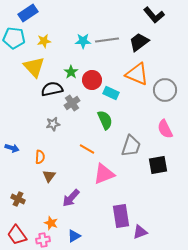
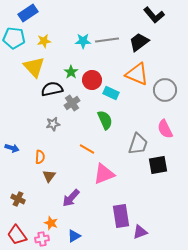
gray trapezoid: moved 7 px right, 2 px up
pink cross: moved 1 px left, 1 px up
